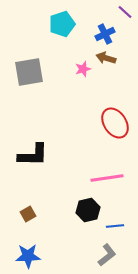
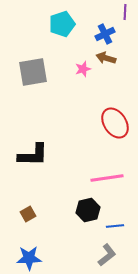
purple line: rotated 49 degrees clockwise
gray square: moved 4 px right
blue star: moved 1 px right, 2 px down
